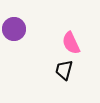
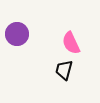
purple circle: moved 3 px right, 5 px down
